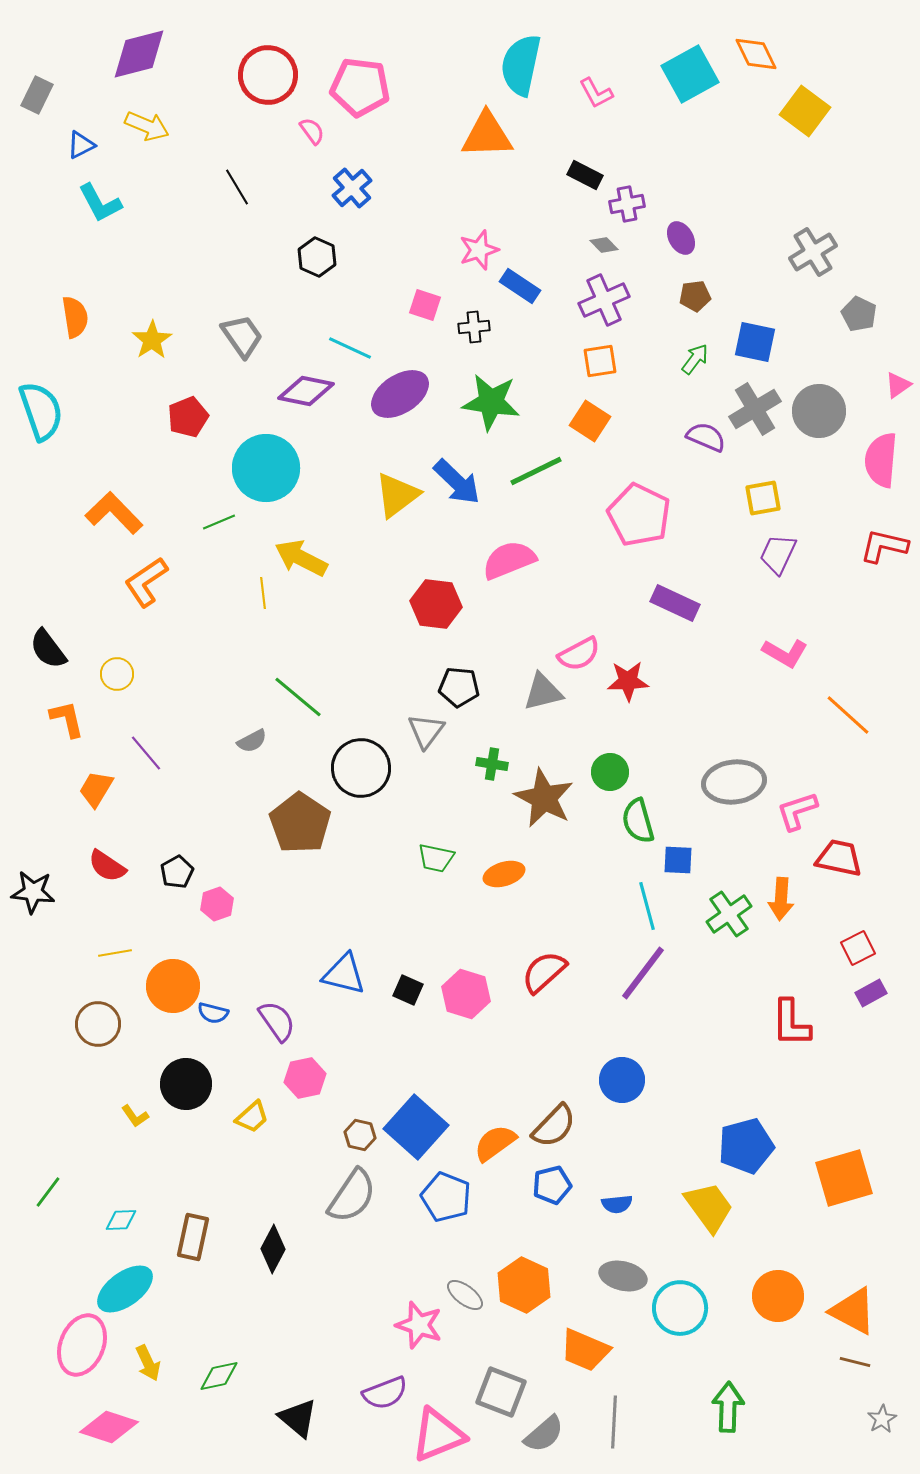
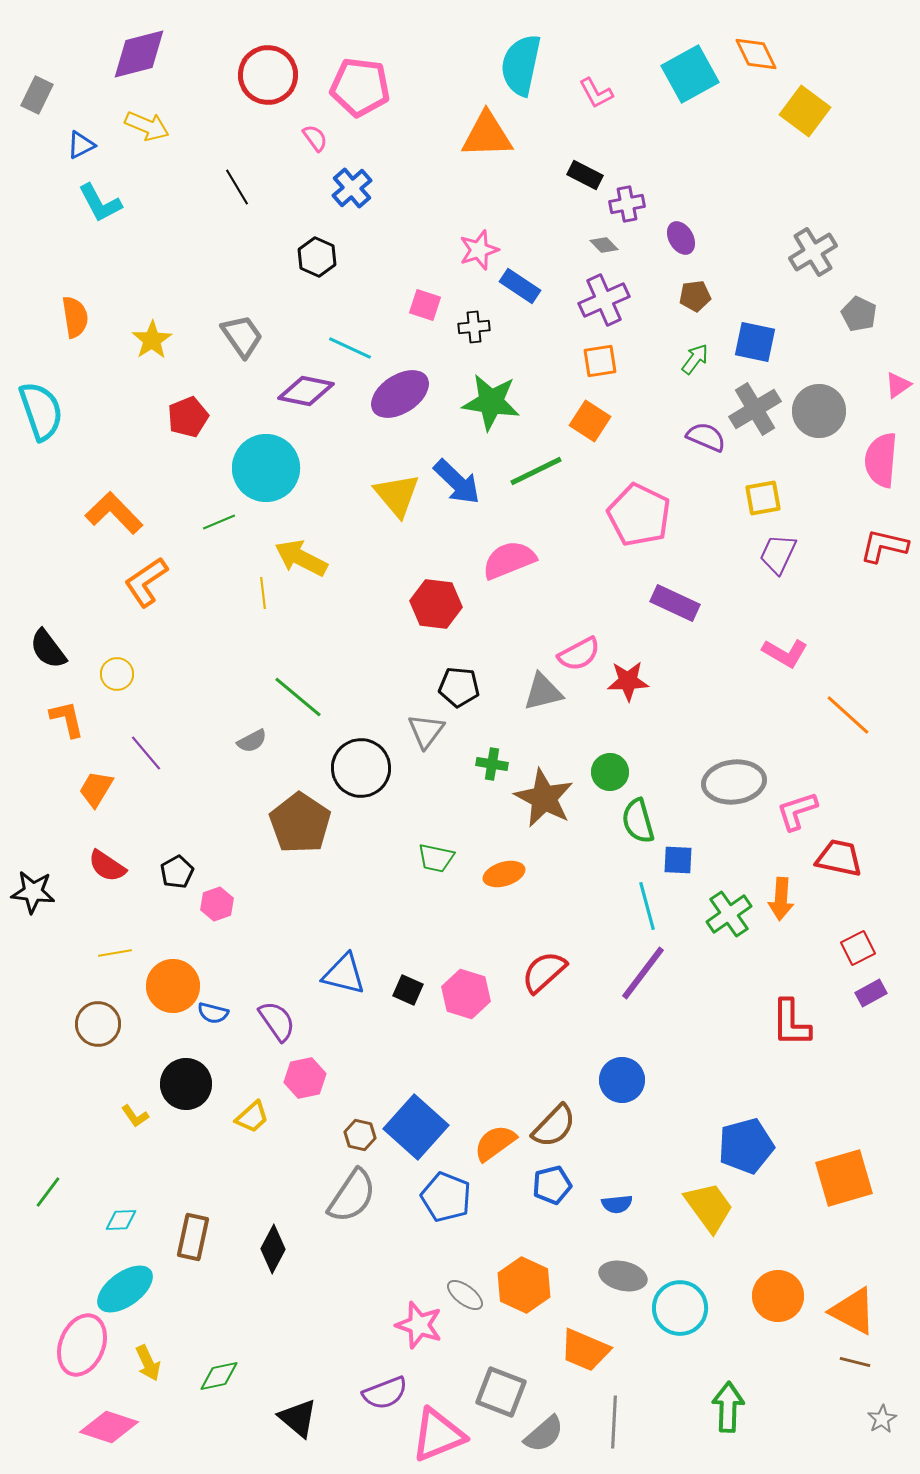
pink semicircle at (312, 131): moved 3 px right, 7 px down
yellow triangle at (397, 495): rotated 33 degrees counterclockwise
